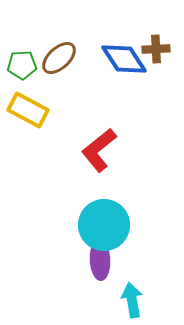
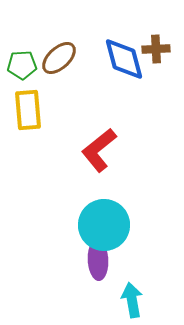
blue diamond: rotated 18 degrees clockwise
yellow rectangle: rotated 57 degrees clockwise
purple ellipse: moved 2 px left
